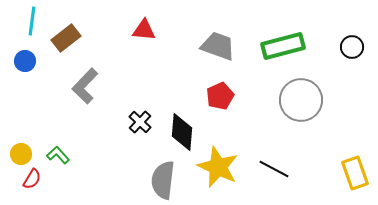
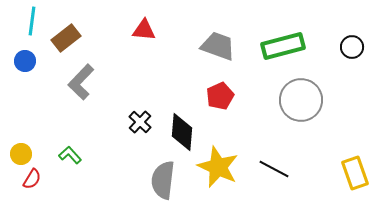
gray L-shape: moved 4 px left, 4 px up
green L-shape: moved 12 px right
